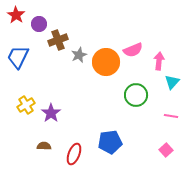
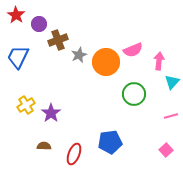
green circle: moved 2 px left, 1 px up
pink line: rotated 24 degrees counterclockwise
